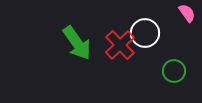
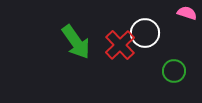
pink semicircle: rotated 36 degrees counterclockwise
green arrow: moved 1 px left, 1 px up
